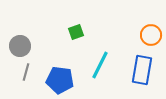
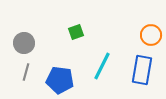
gray circle: moved 4 px right, 3 px up
cyan line: moved 2 px right, 1 px down
